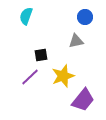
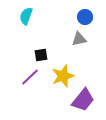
gray triangle: moved 3 px right, 2 px up
